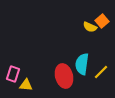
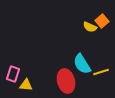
cyan semicircle: rotated 40 degrees counterclockwise
yellow line: rotated 28 degrees clockwise
red ellipse: moved 2 px right, 5 px down
